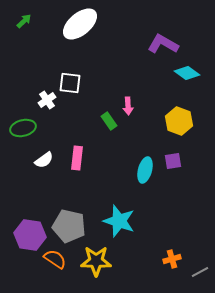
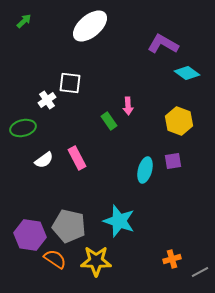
white ellipse: moved 10 px right, 2 px down
pink rectangle: rotated 35 degrees counterclockwise
